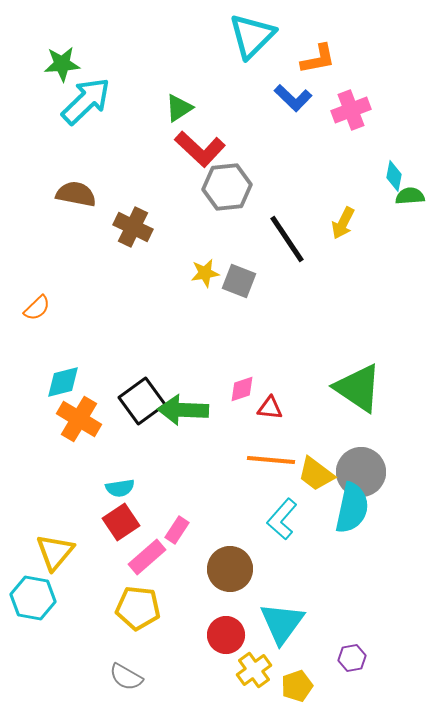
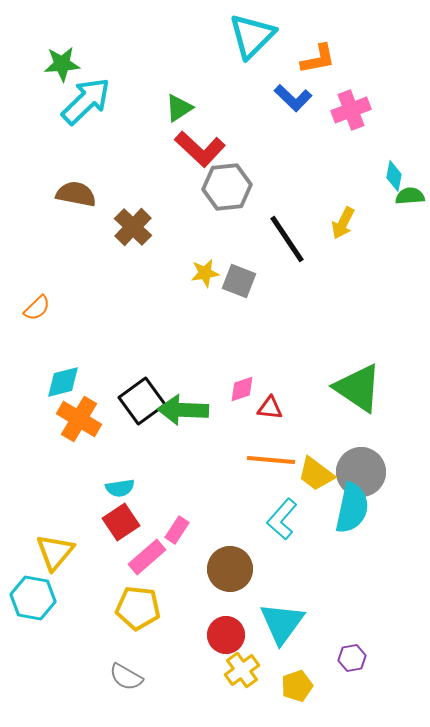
brown cross at (133, 227): rotated 18 degrees clockwise
yellow cross at (254, 670): moved 12 px left
